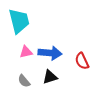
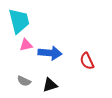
pink triangle: moved 7 px up
red semicircle: moved 5 px right
black triangle: moved 8 px down
gray semicircle: rotated 24 degrees counterclockwise
